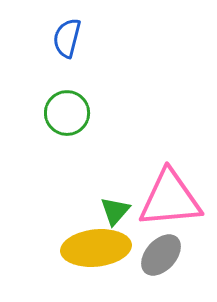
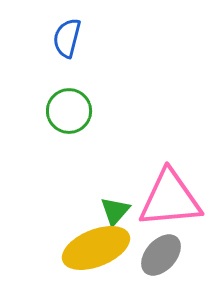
green circle: moved 2 px right, 2 px up
yellow ellipse: rotated 16 degrees counterclockwise
